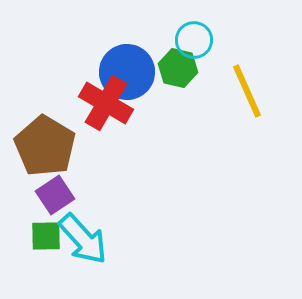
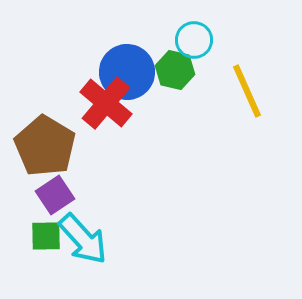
green hexagon: moved 3 px left, 2 px down
red cross: rotated 10 degrees clockwise
